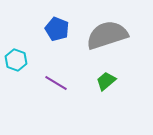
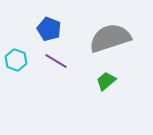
blue pentagon: moved 8 px left
gray semicircle: moved 3 px right, 3 px down
purple line: moved 22 px up
